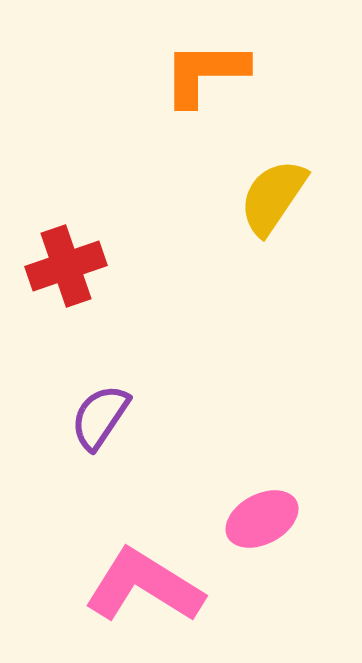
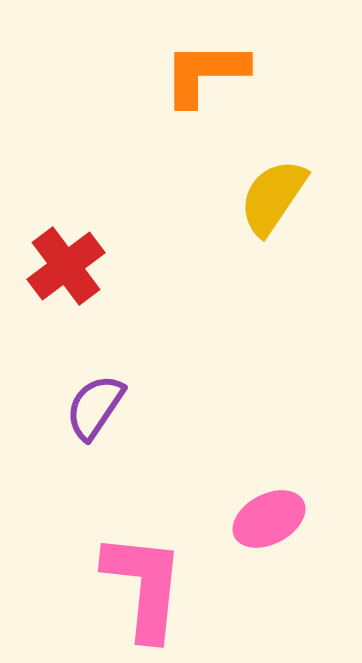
red cross: rotated 18 degrees counterclockwise
purple semicircle: moved 5 px left, 10 px up
pink ellipse: moved 7 px right
pink L-shape: rotated 64 degrees clockwise
